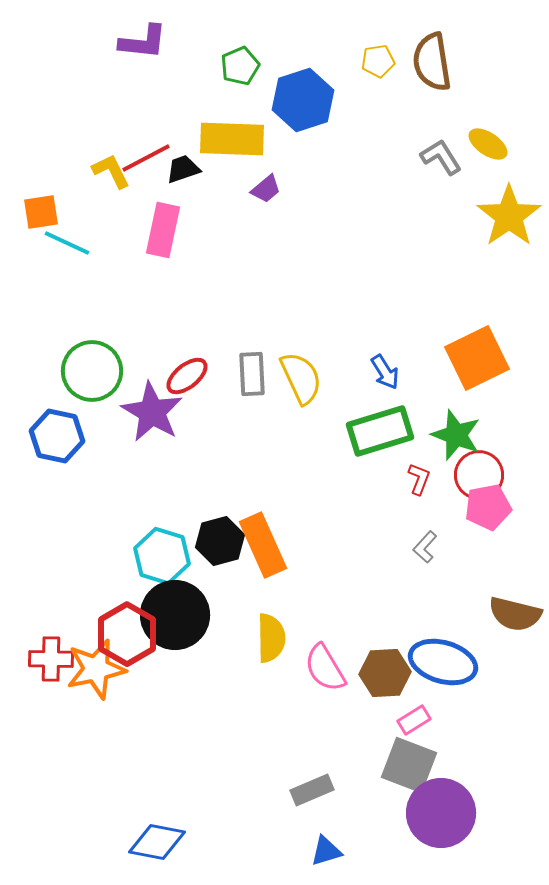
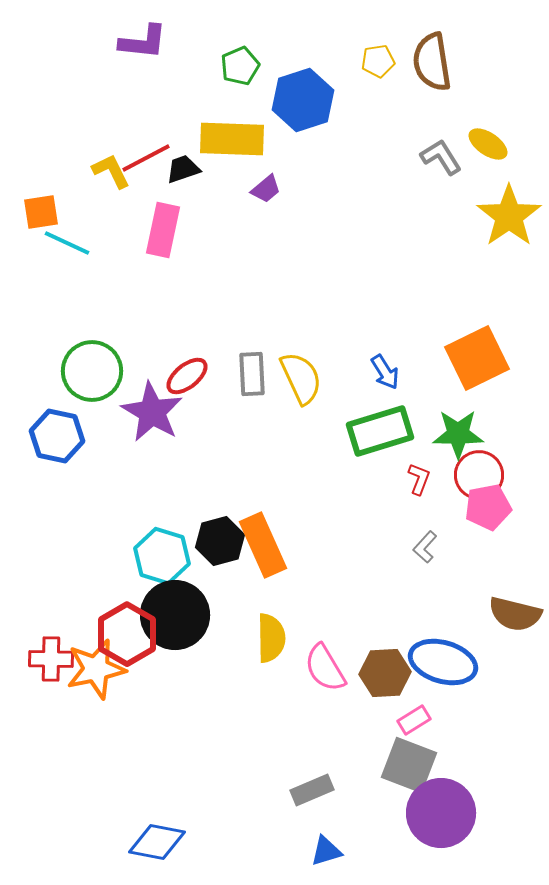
green star at (456, 435): moved 2 px right, 1 px up; rotated 21 degrees counterclockwise
